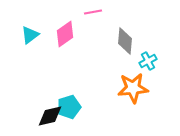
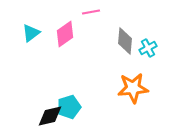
pink line: moved 2 px left
cyan triangle: moved 1 px right, 2 px up
cyan cross: moved 13 px up
